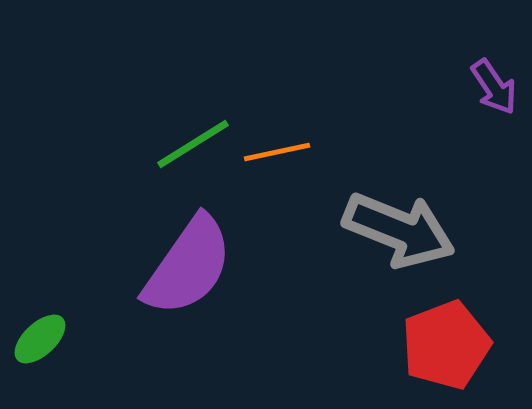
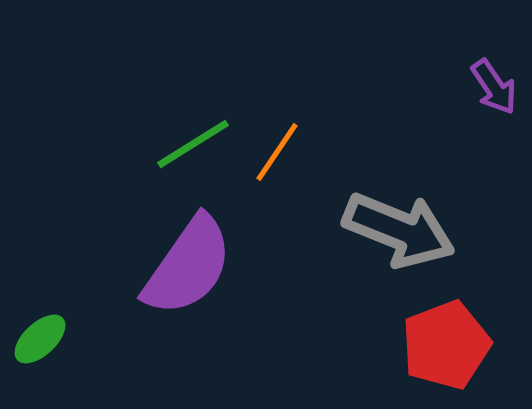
orange line: rotated 44 degrees counterclockwise
